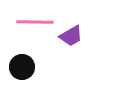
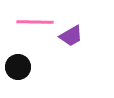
black circle: moved 4 px left
